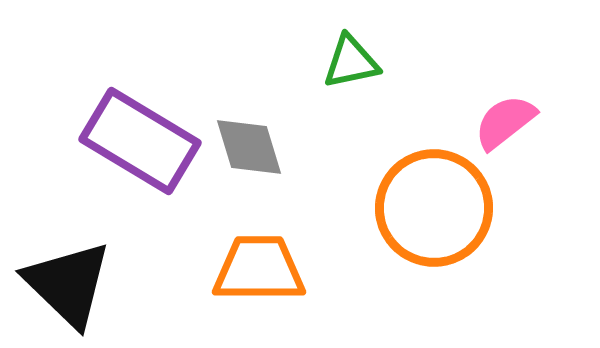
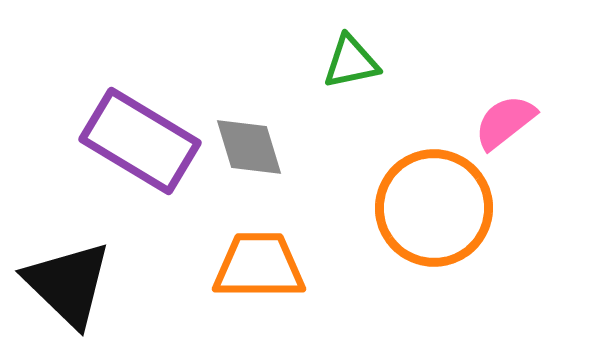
orange trapezoid: moved 3 px up
